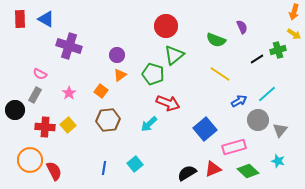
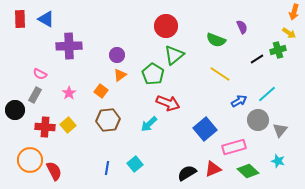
yellow arrow: moved 5 px left, 1 px up
purple cross: rotated 20 degrees counterclockwise
green pentagon: rotated 15 degrees clockwise
blue line: moved 3 px right
